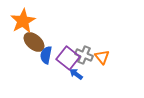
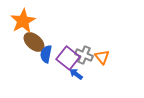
blue semicircle: moved 1 px up
